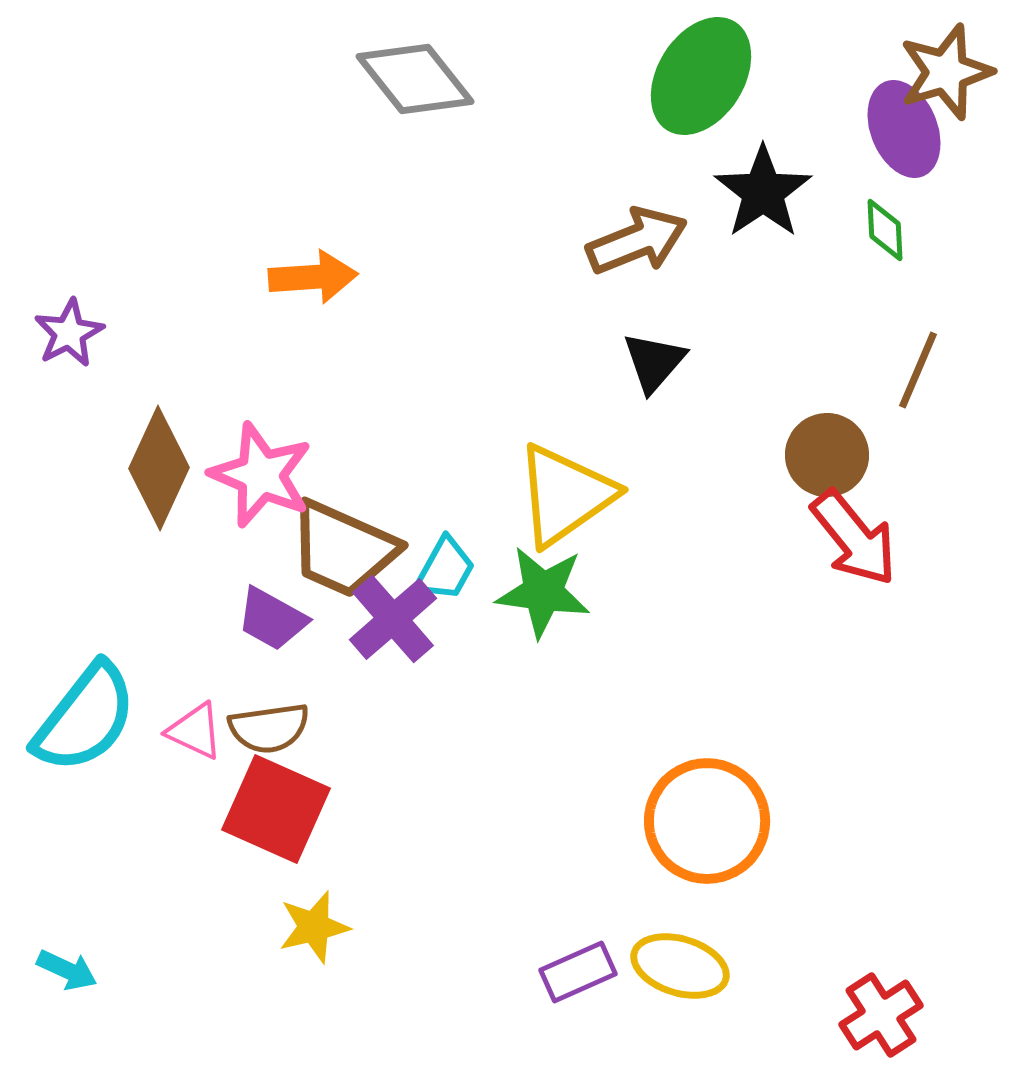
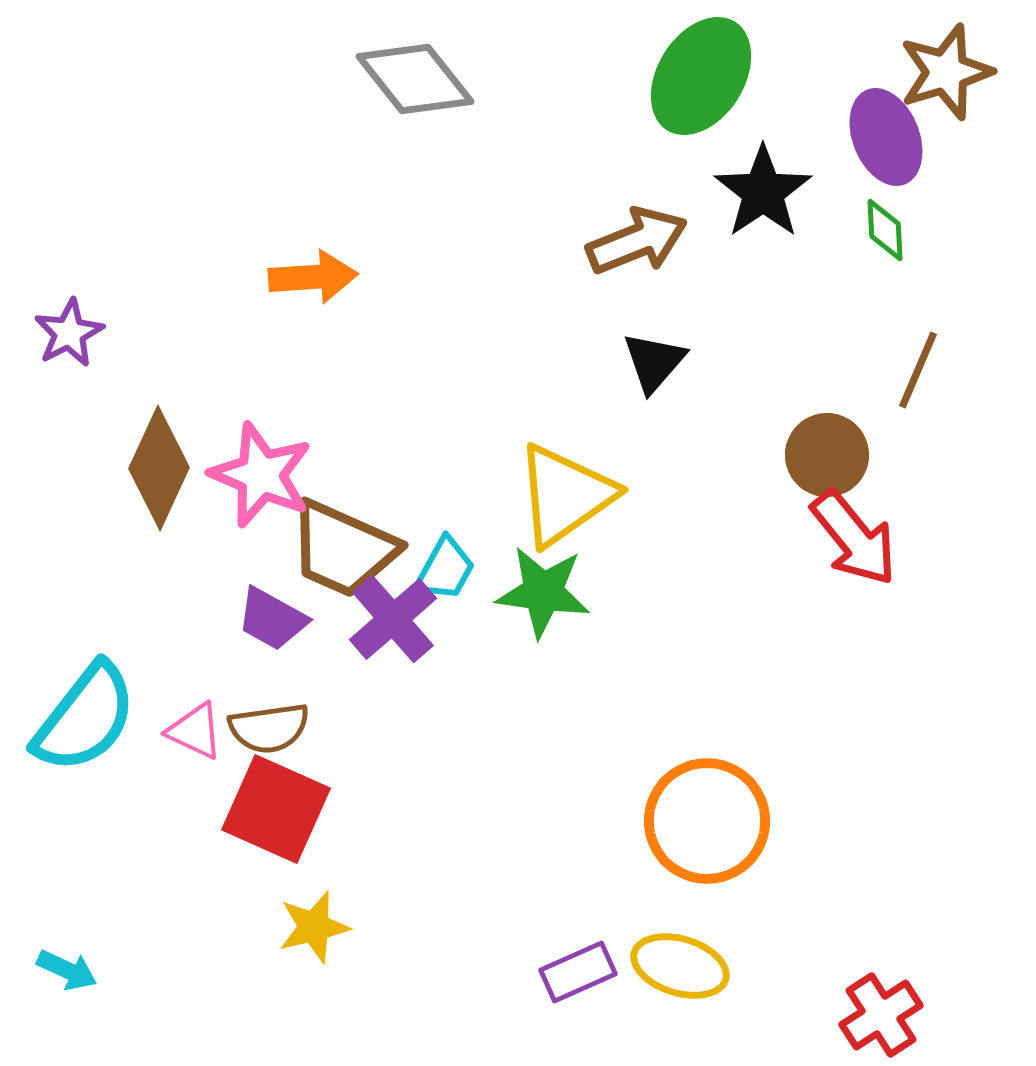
purple ellipse: moved 18 px left, 8 px down
